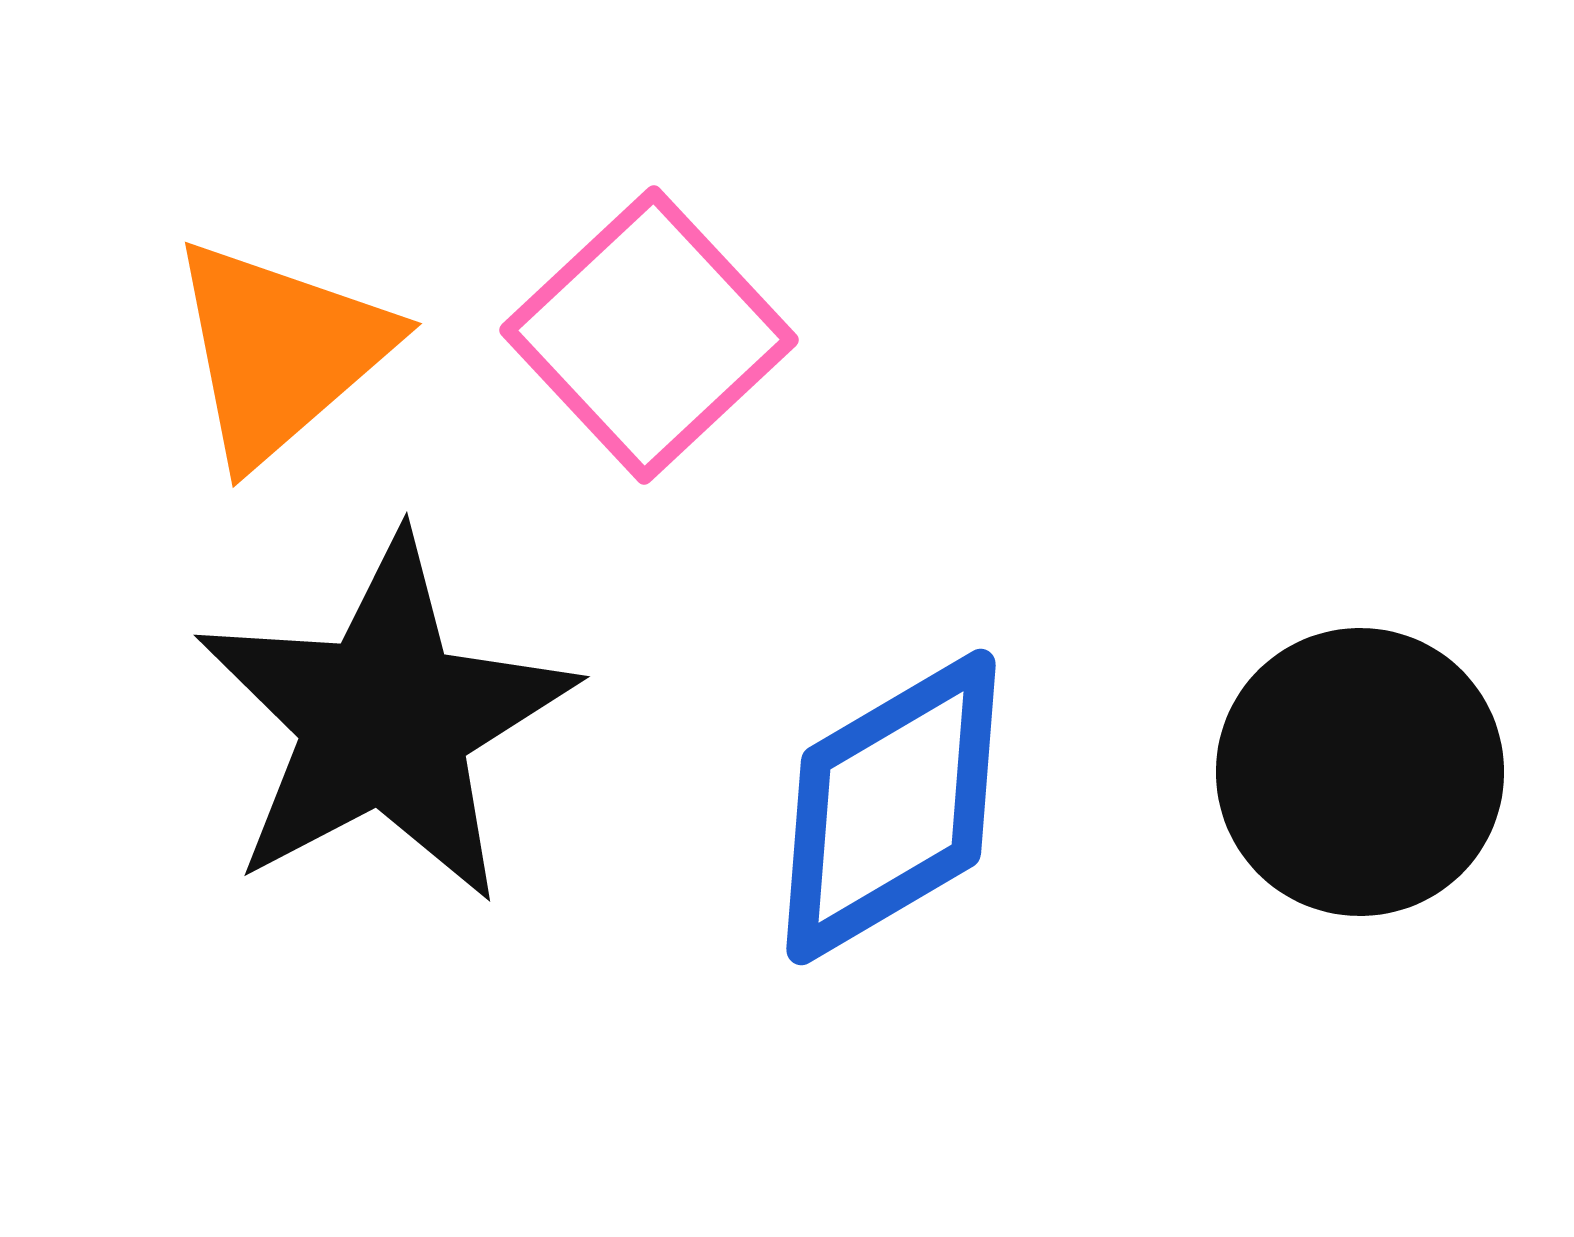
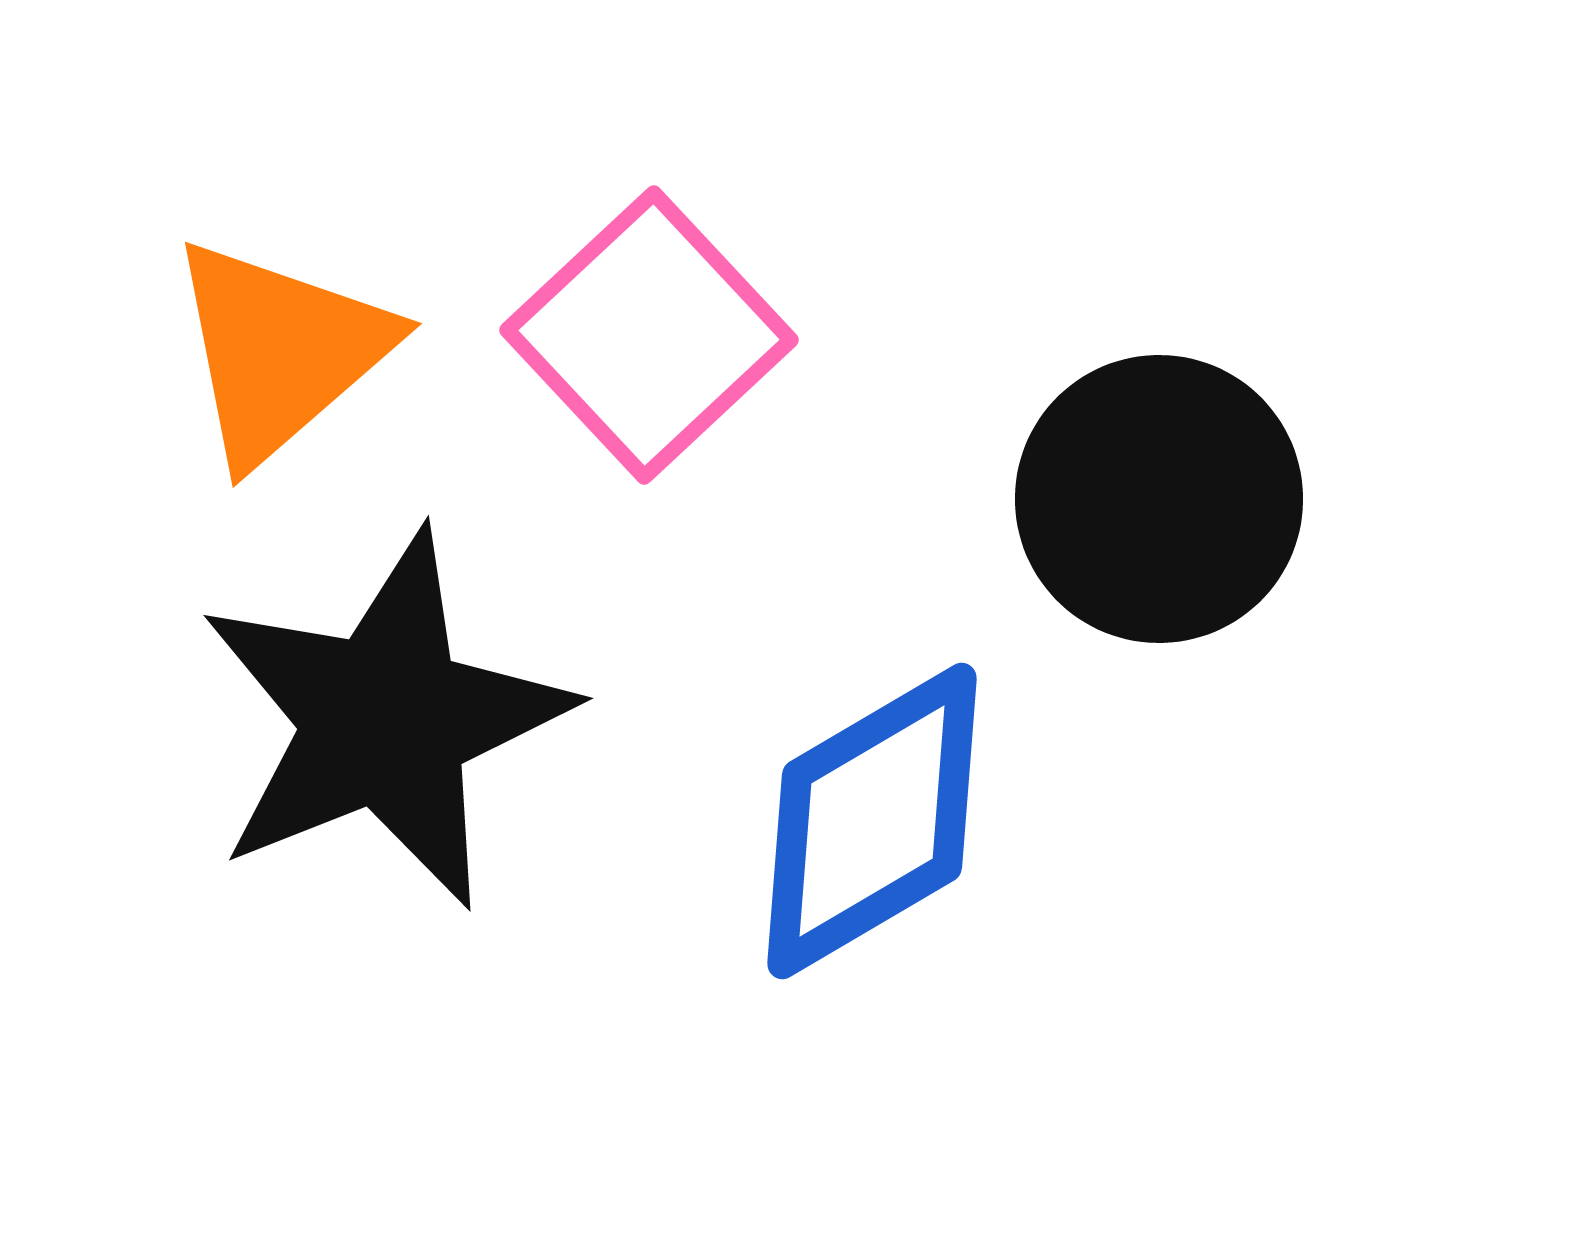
black star: rotated 6 degrees clockwise
black circle: moved 201 px left, 273 px up
blue diamond: moved 19 px left, 14 px down
